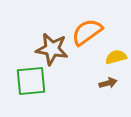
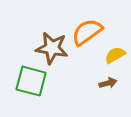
brown star: moved 1 px up
yellow semicircle: moved 1 px left, 2 px up; rotated 15 degrees counterclockwise
green square: rotated 20 degrees clockwise
